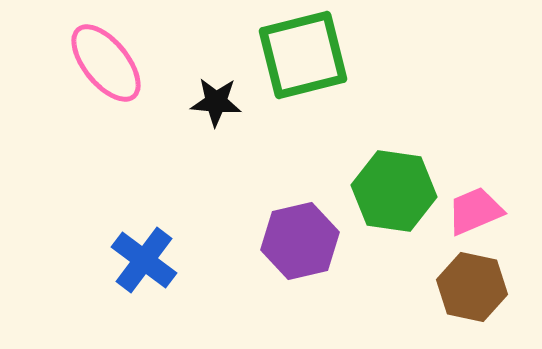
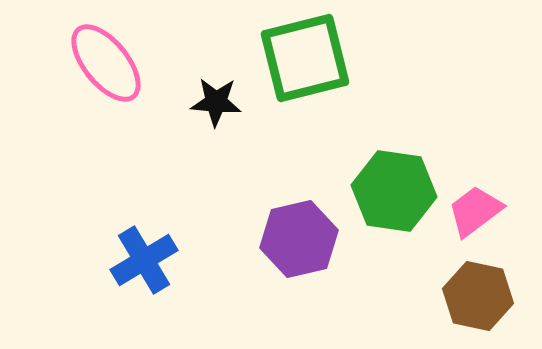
green square: moved 2 px right, 3 px down
pink trapezoid: rotated 14 degrees counterclockwise
purple hexagon: moved 1 px left, 2 px up
blue cross: rotated 22 degrees clockwise
brown hexagon: moved 6 px right, 9 px down
